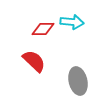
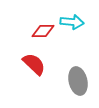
red diamond: moved 2 px down
red semicircle: moved 3 px down
